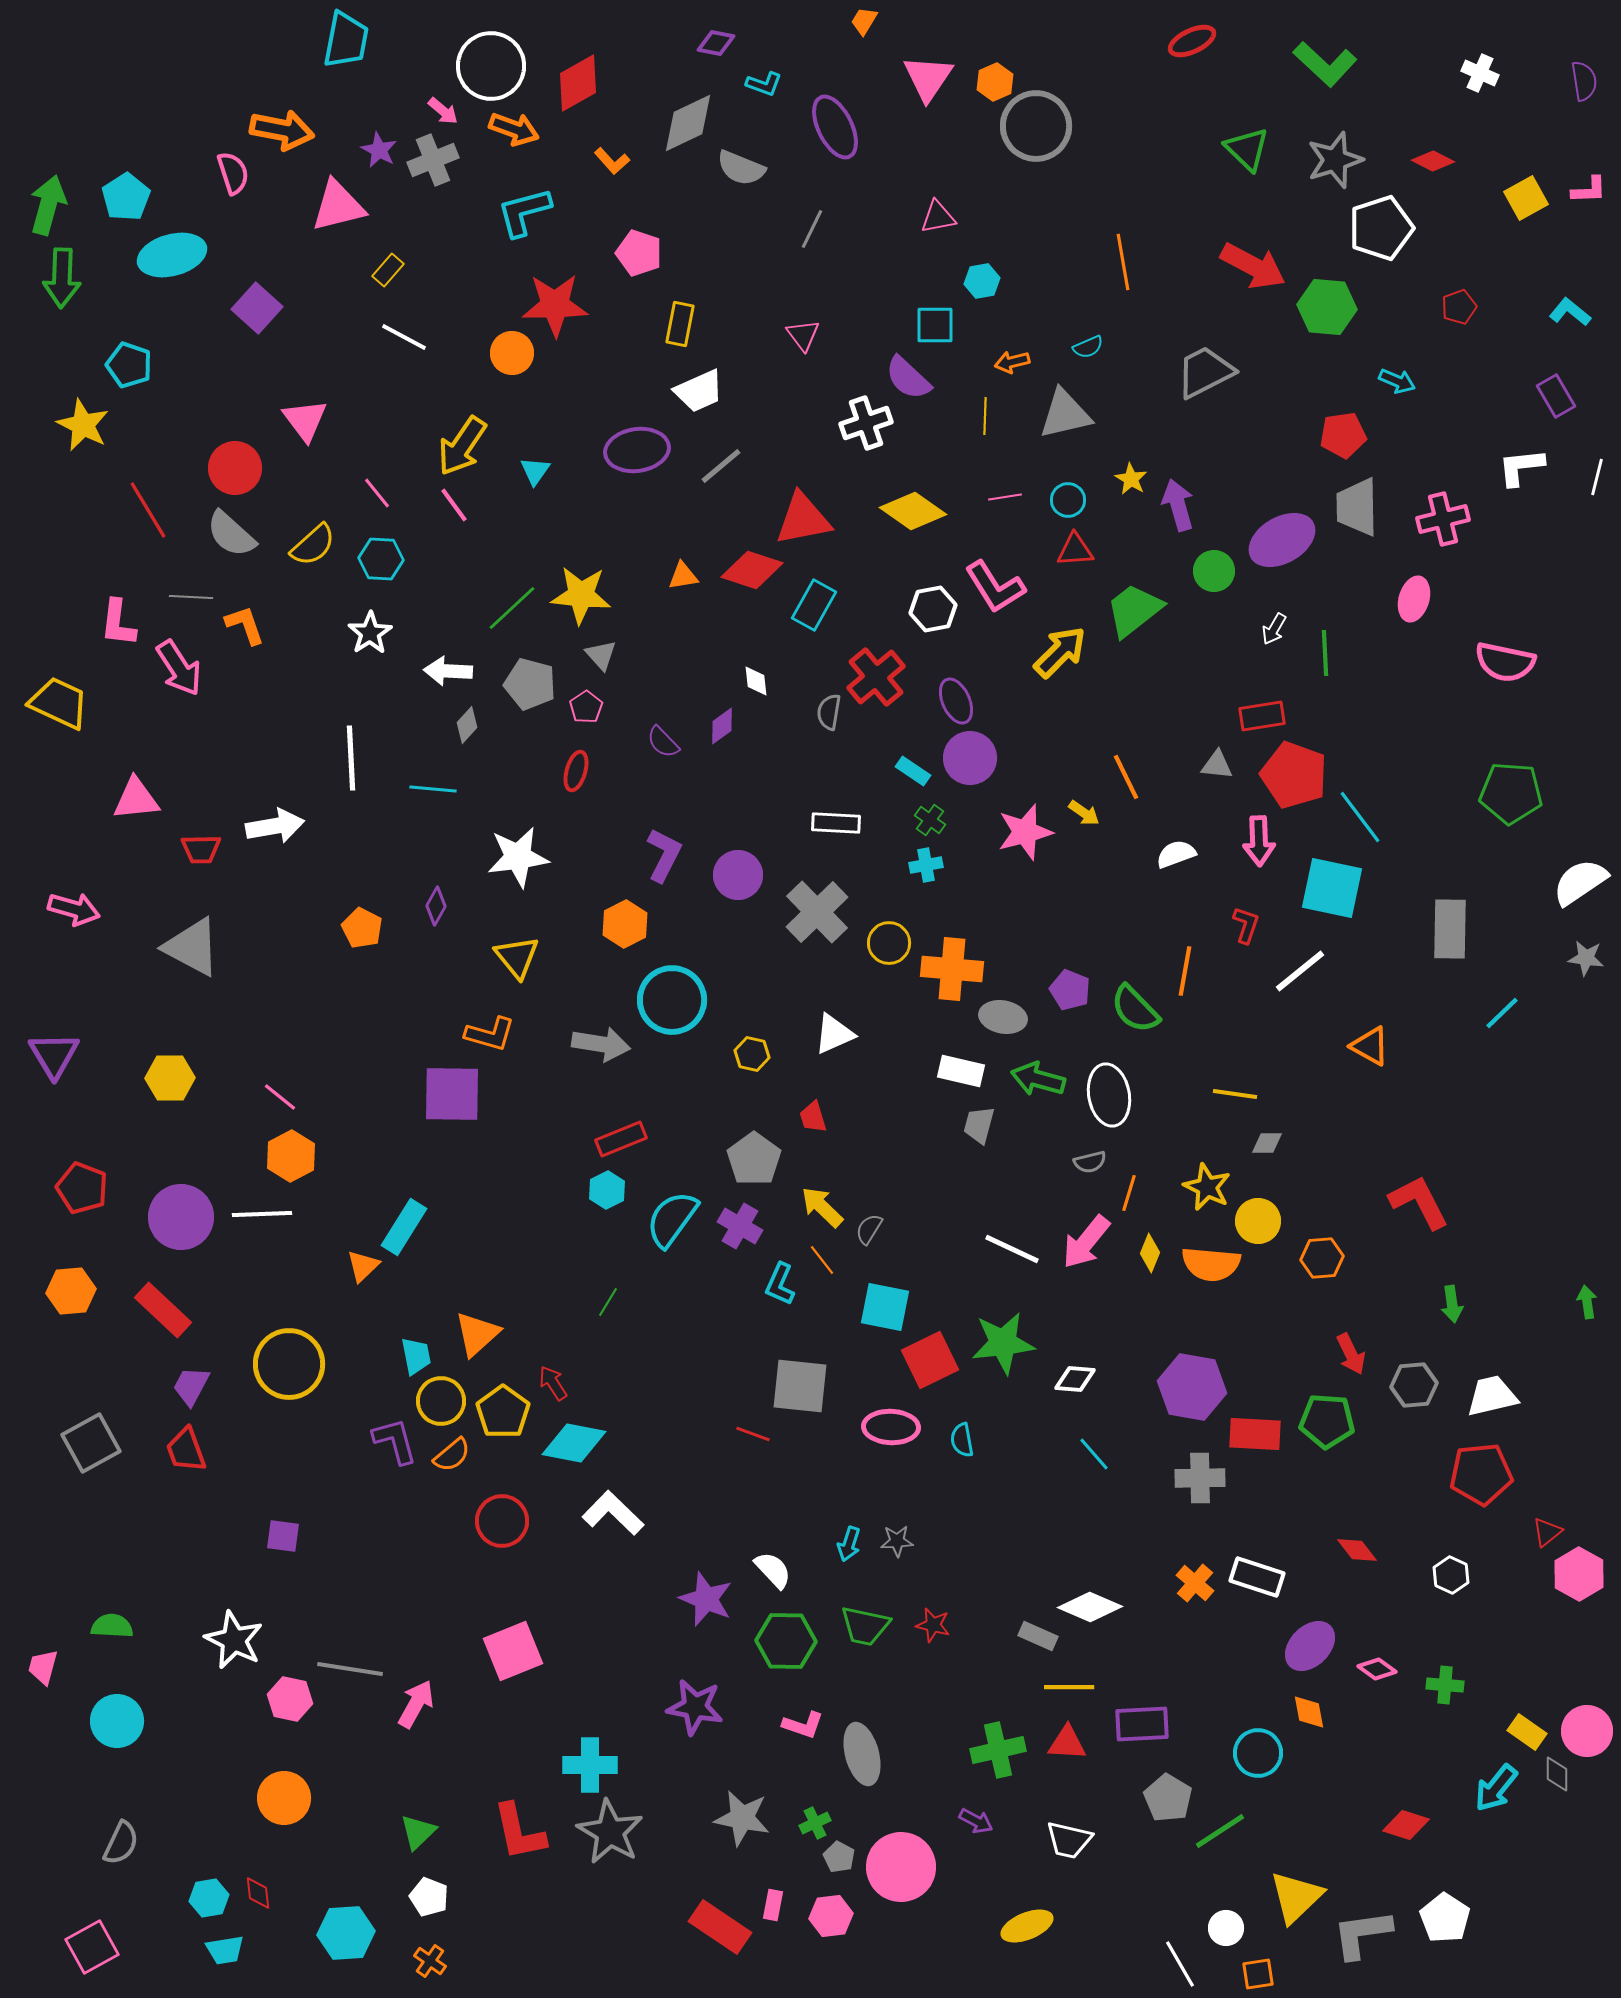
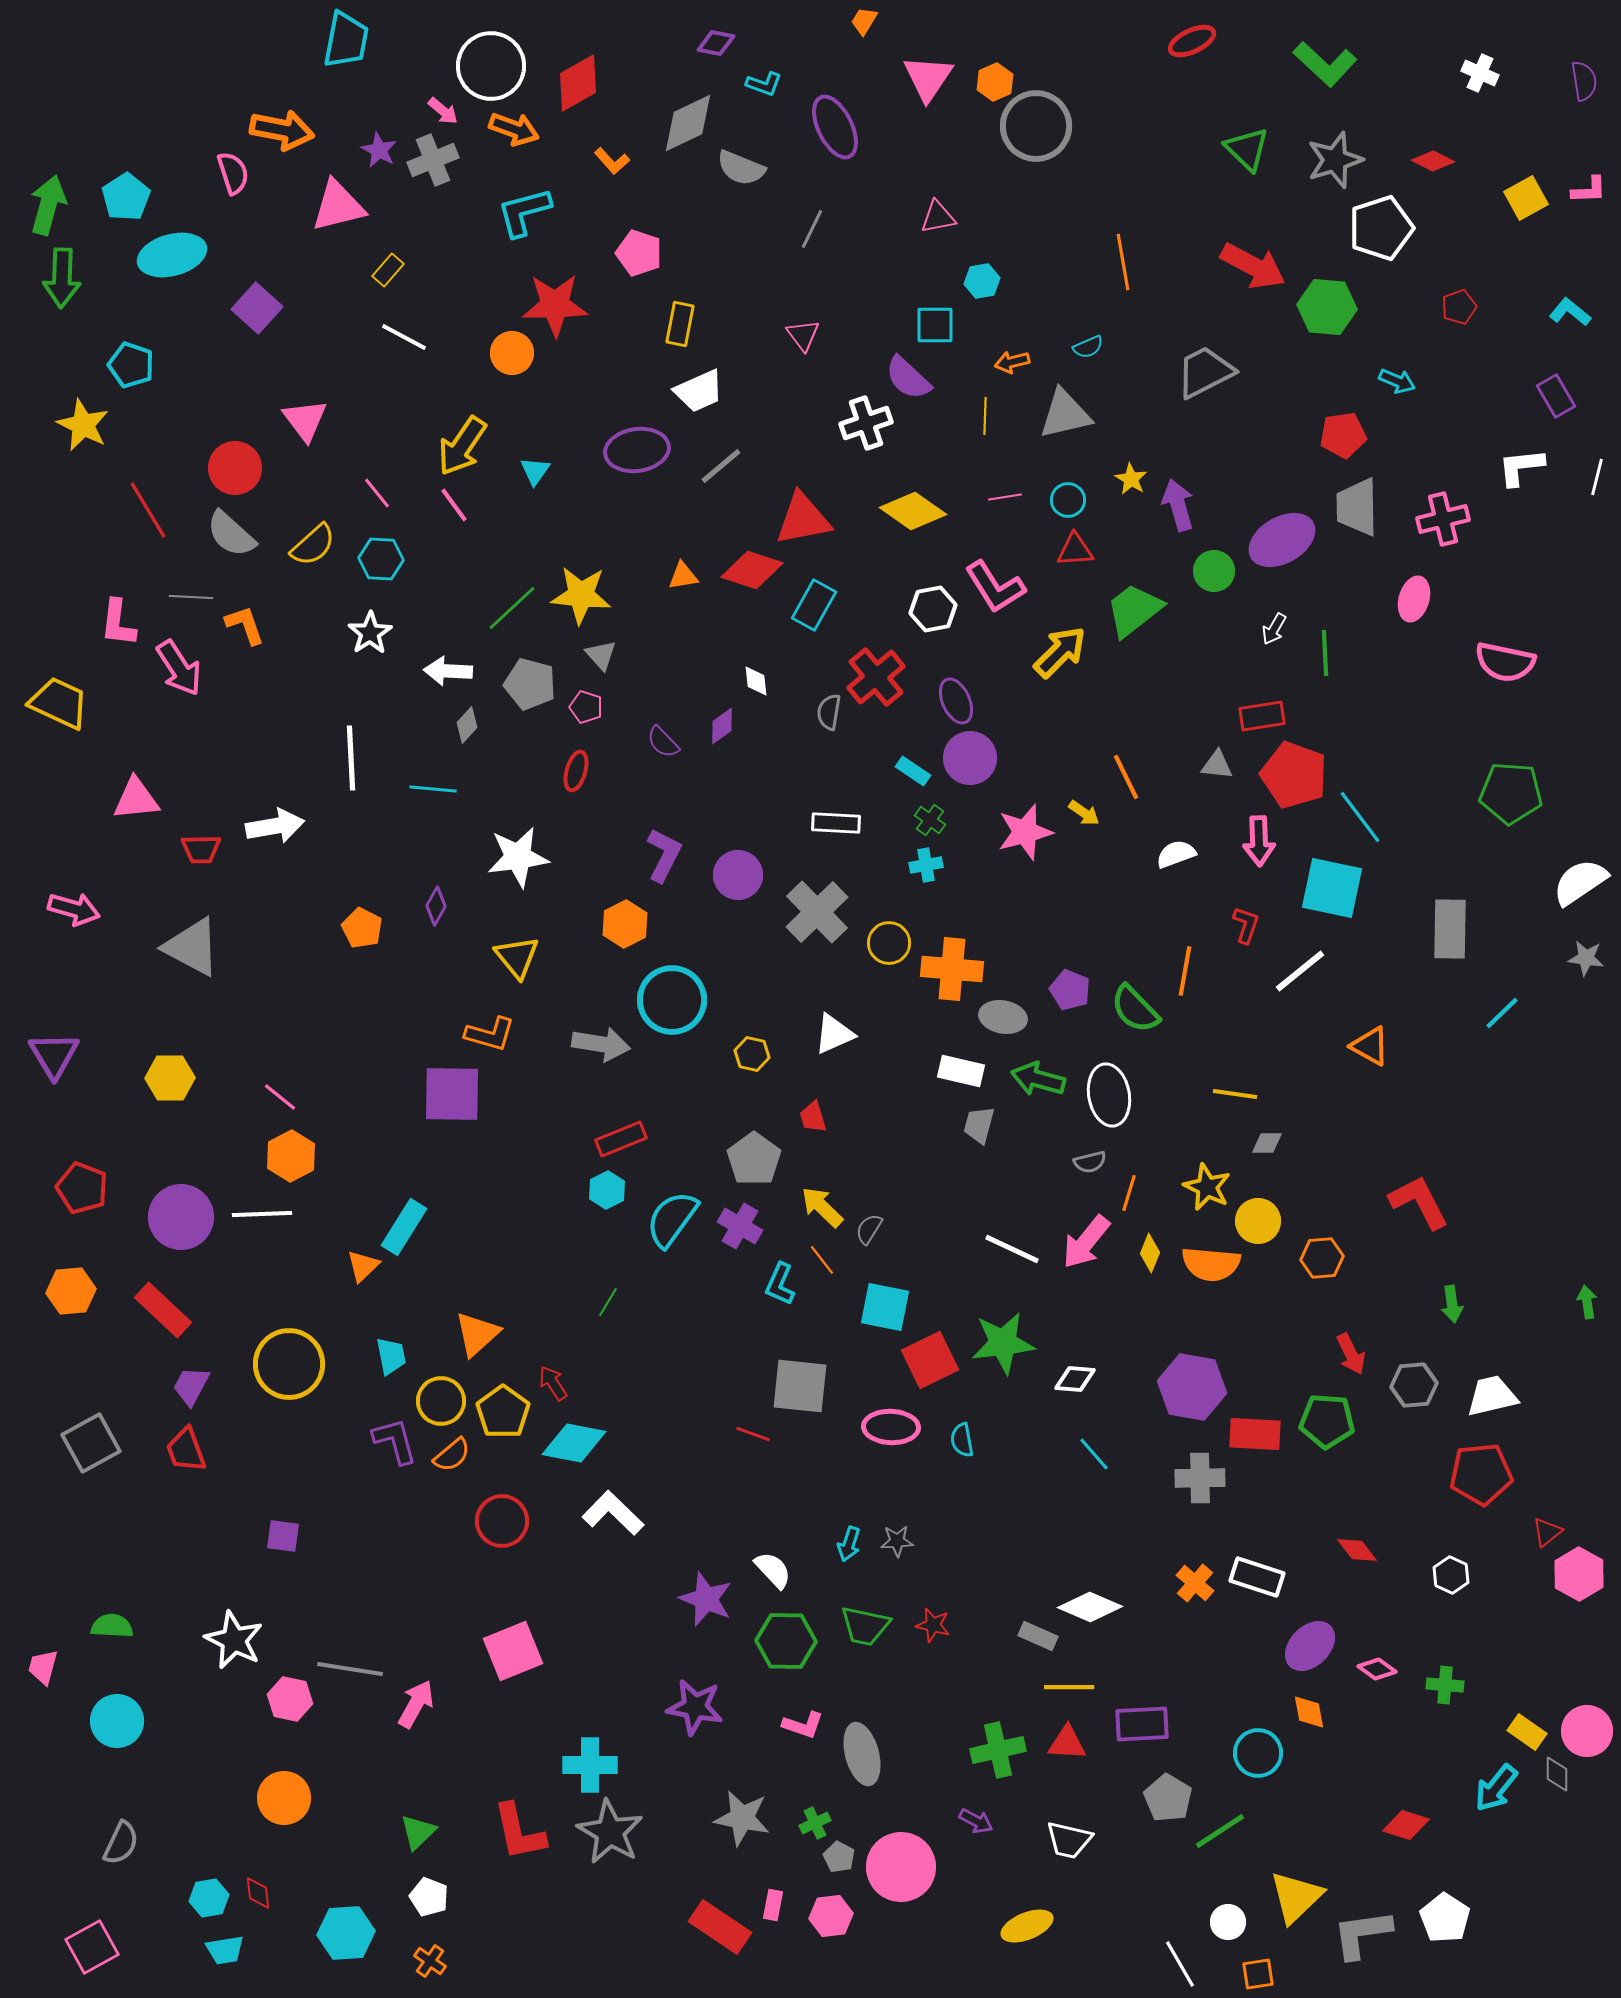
cyan pentagon at (129, 365): moved 2 px right
pink pentagon at (586, 707): rotated 20 degrees counterclockwise
cyan trapezoid at (416, 1356): moved 25 px left
white circle at (1226, 1928): moved 2 px right, 6 px up
